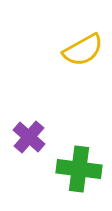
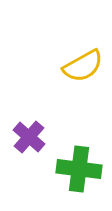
yellow semicircle: moved 16 px down
